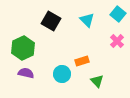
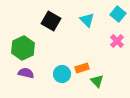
orange rectangle: moved 7 px down
